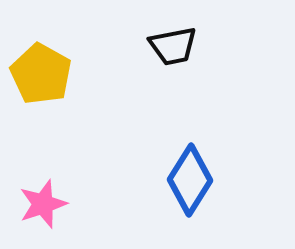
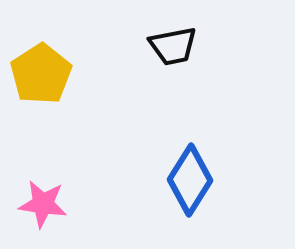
yellow pentagon: rotated 10 degrees clockwise
pink star: rotated 27 degrees clockwise
